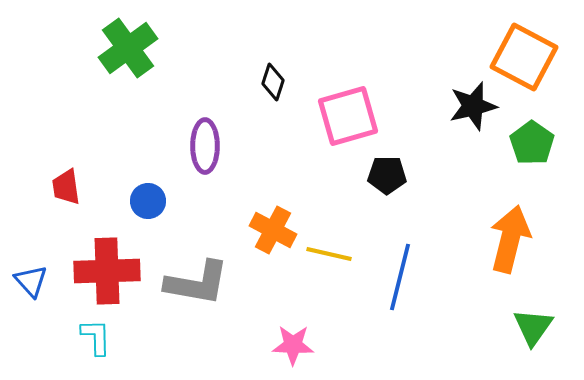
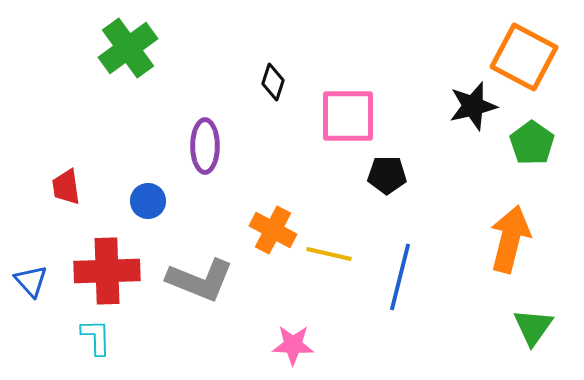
pink square: rotated 16 degrees clockwise
gray L-shape: moved 3 px right, 3 px up; rotated 12 degrees clockwise
